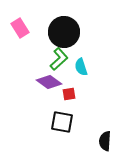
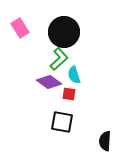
cyan semicircle: moved 7 px left, 8 px down
red square: rotated 16 degrees clockwise
